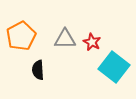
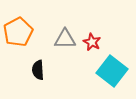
orange pentagon: moved 3 px left, 4 px up
cyan square: moved 2 px left, 4 px down
